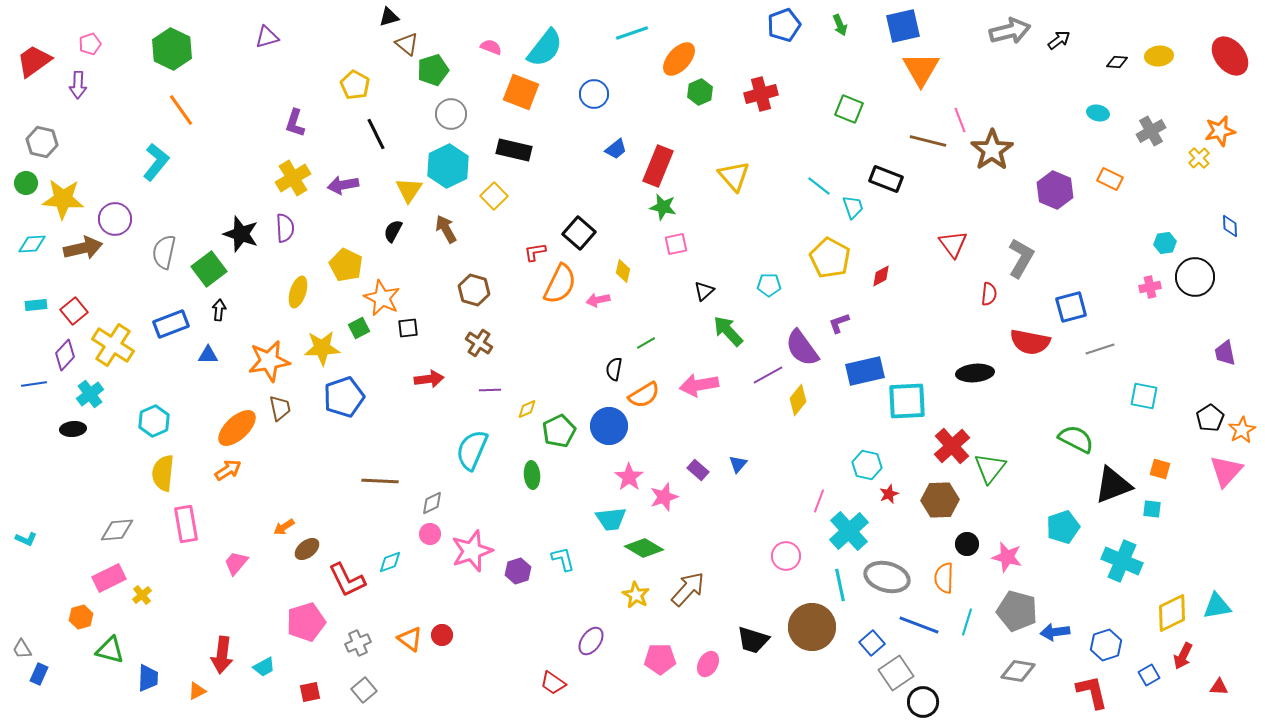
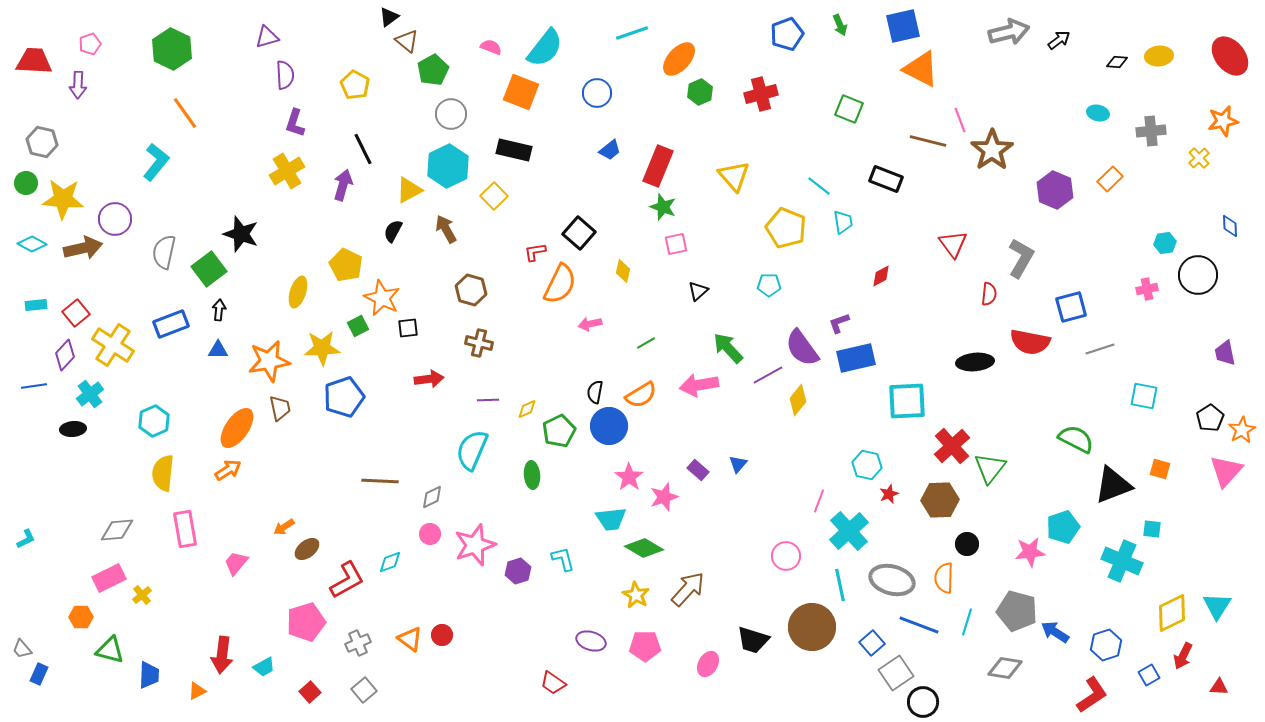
black triangle at (389, 17): rotated 20 degrees counterclockwise
blue pentagon at (784, 25): moved 3 px right, 9 px down
gray arrow at (1010, 31): moved 1 px left, 1 px down
brown triangle at (407, 44): moved 3 px up
red trapezoid at (34, 61): rotated 39 degrees clockwise
orange triangle at (921, 69): rotated 33 degrees counterclockwise
green pentagon at (433, 70): rotated 12 degrees counterclockwise
blue circle at (594, 94): moved 3 px right, 1 px up
orange line at (181, 110): moved 4 px right, 3 px down
gray cross at (1151, 131): rotated 24 degrees clockwise
orange star at (1220, 131): moved 3 px right, 10 px up
black line at (376, 134): moved 13 px left, 15 px down
blue trapezoid at (616, 149): moved 6 px left, 1 px down
yellow cross at (293, 178): moved 6 px left, 7 px up
orange rectangle at (1110, 179): rotated 70 degrees counterclockwise
purple arrow at (343, 185): rotated 116 degrees clockwise
yellow triangle at (409, 190): rotated 28 degrees clockwise
green star at (663, 207): rotated 8 degrees clockwise
cyan trapezoid at (853, 207): moved 10 px left, 15 px down; rotated 10 degrees clockwise
purple semicircle at (285, 228): moved 153 px up
cyan diamond at (32, 244): rotated 32 degrees clockwise
yellow pentagon at (830, 258): moved 44 px left, 30 px up; rotated 6 degrees counterclockwise
black circle at (1195, 277): moved 3 px right, 2 px up
pink cross at (1150, 287): moved 3 px left, 2 px down
brown hexagon at (474, 290): moved 3 px left
black triangle at (704, 291): moved 6 px left
pink arrow at (598, 300): moved 8 px left, 24 px down
red square at (74, 311): moved 2 px right, 2 px down
green square at (359, 328): moved 1 px left, 2 px up
green arrow at (728, 331): moved 17 px down
brown cross at (479, 343): rotated 20 degrees counterclockwise
blue triangle at (208, 355): moved 10 px right, 5 px up
black semicircle at (614, 369): moved 19 px left, 23 px down
blue rectangle at (865, 371): moved 9 px left, 13 px up
black ellipse at (975, 373): moved 11 px up
blue line at (34, 384): moved 2 px down
purple line at (490, 390): moved 2 px left, 10 px down
orange semicircle at (644, 395): moved 3 px left
orange ellipse at (237, 428): rotated 12 degrees counterclockwise
gray diamond at (432, 503): moved 6 px up
cyan square at (1152, 509): moved 20 px down
pink rectangle at (186, 524): moved 1 px left, 5 px down
cyan L-shape at (26, 539): rotated 50 degrees counterclockwise
pink star at (472, 551): moved 3 px right, 6 px up
pink star at (1007, 557): moved 23 px right, 5 px up; rotated 20 degrees counterclockwise
gray ellipse at (887, 577): moved 5 px right, 3 px down
red L-shape at (347, 580): rotated 93 degrees counterclockwise
cyan triangle at (1217, 606): rotated 48 degrees counterclockwise
orange hexagon at (81, 617): rotated 15 degrees clockwise
blue arrow at (1055, 632): rotated 40 degrees clockwise
purple ellipse at (591, 641): rotated 72 degrees clockwise
gray trapezoid at (22, 649): rotated 10 degrees counterclockwise
pink pentagon at (660, 659): moved 15 px left, 13 px up
gray diamond at (1018, 671): moved 13 px left, 3 px up
blue trapezoid at (148, 678): moved 1 px right, 3 px up
red square at (310, 692): rotated 30 degrees counterclockwise
red L-shape at (1092, 692): moved 3 px down; rotated 69 degrees clockwise
